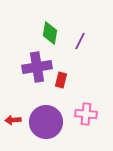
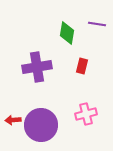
green diamond: moved 17 px right
purple line: moved 17 px right, 17 px up; rotated 72 degrees clockwise
red rectangle: moved 21 px right, 14 px up
pink cross: rotated 20 degrees counterclockwise
purple circle: moved 5 px left, 3 px down
